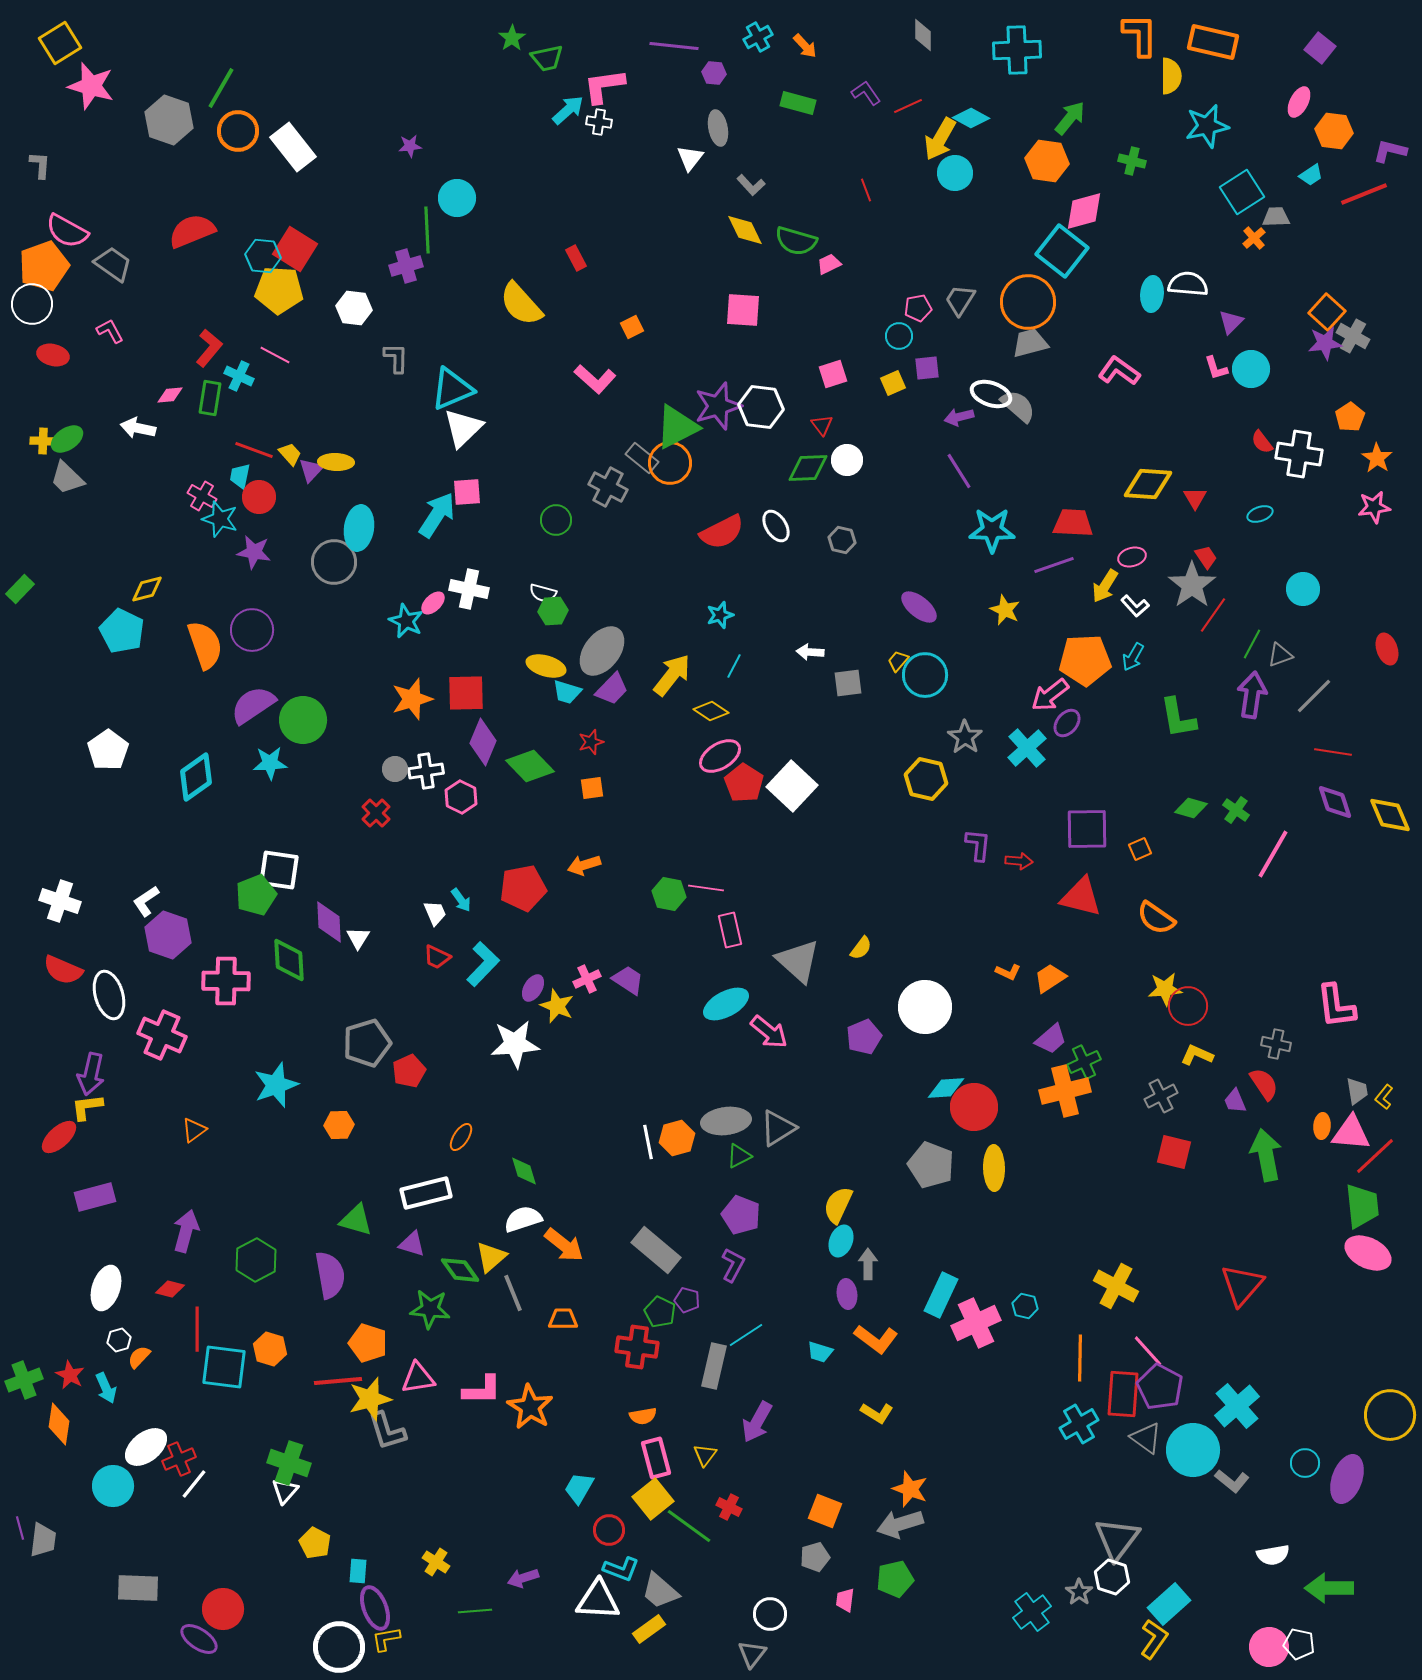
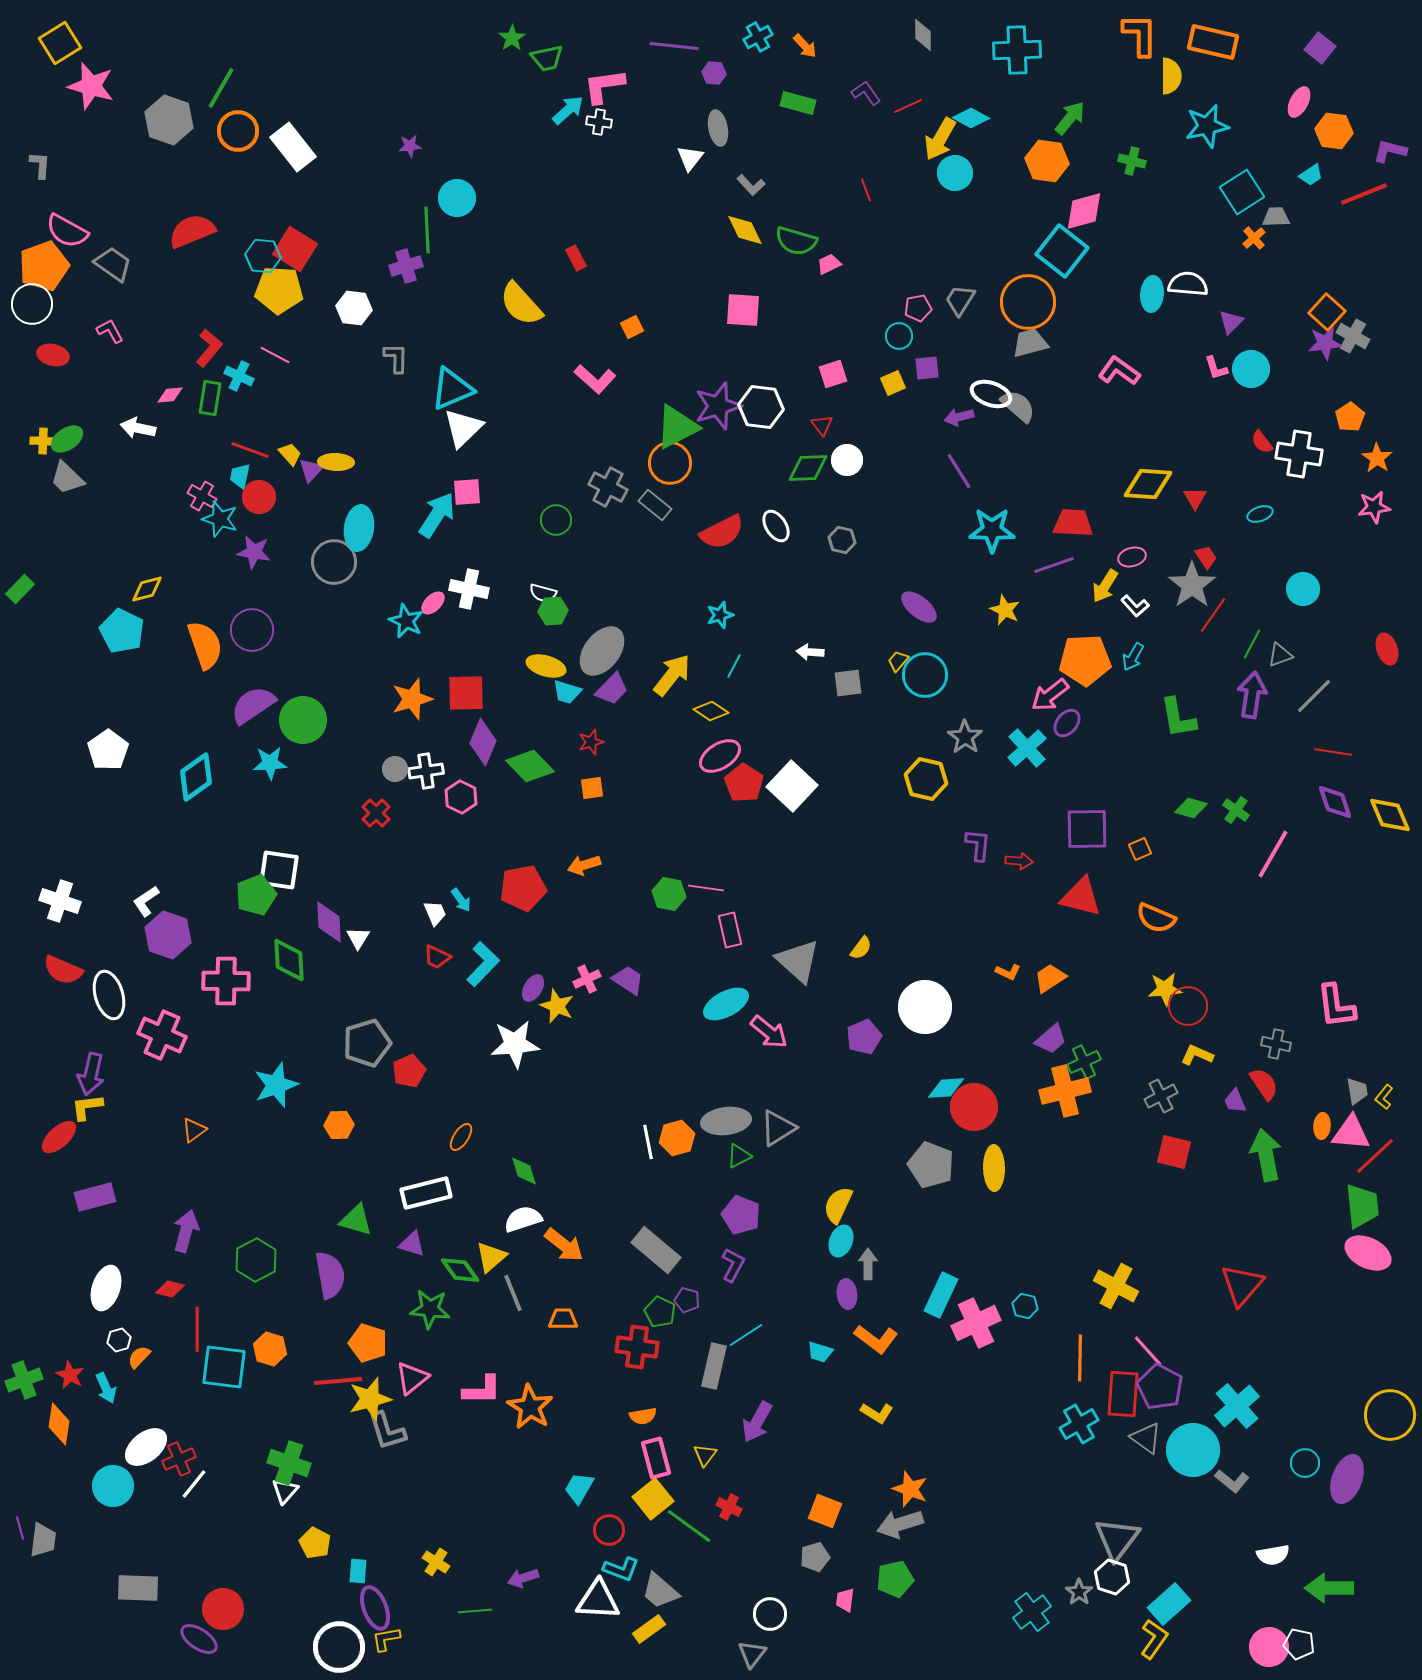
red line at (254, 450): moved 4 px left
gray rectangle at (642, 458): moved 13 px right, 47 px down
orange semicircle at (1156, 918): rotated 12 degrees counterclockwise
pink triangle at (418, 1378): moved 6 px left; rotated 30 degrees counterclockwise
